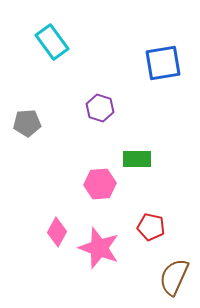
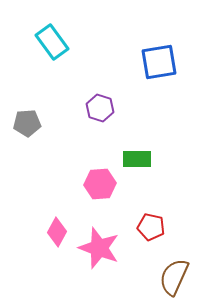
blue square: moved 4 px left, 1 px up
